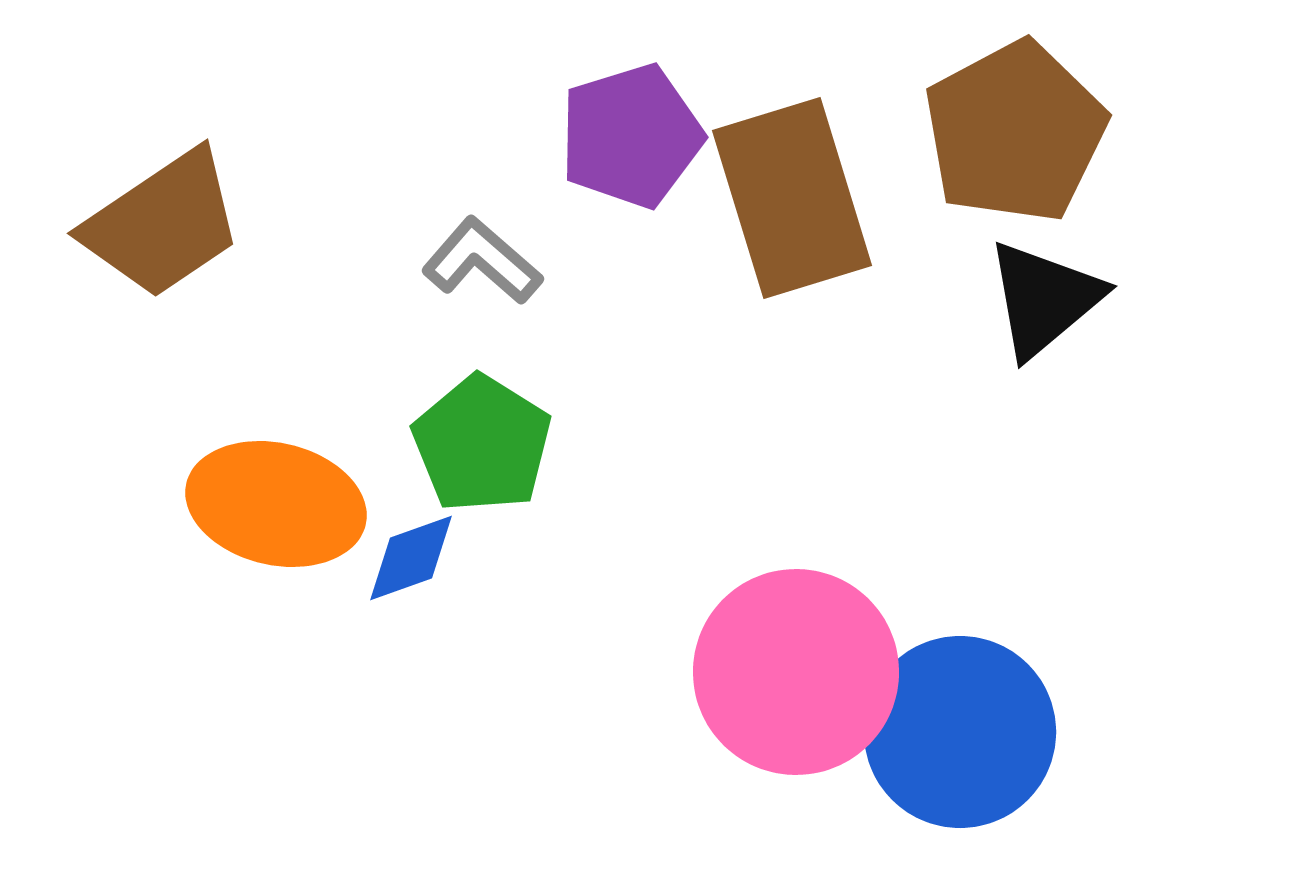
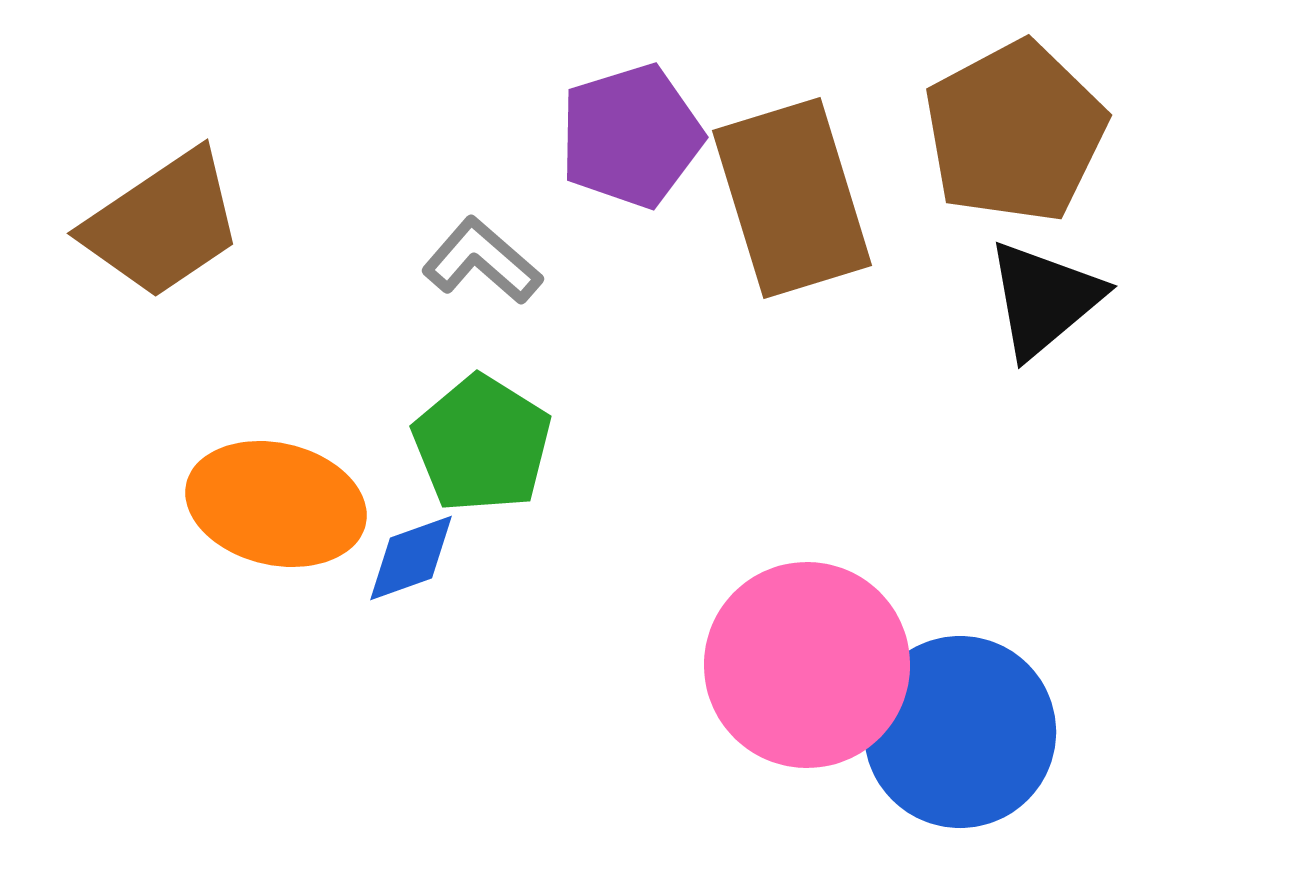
pink circle: moved 11 px right, 7 px up
